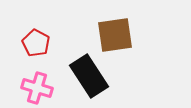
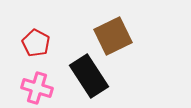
brown square: moved 2 px left, 1 px down; rotated 18 degrees counterclockwise
